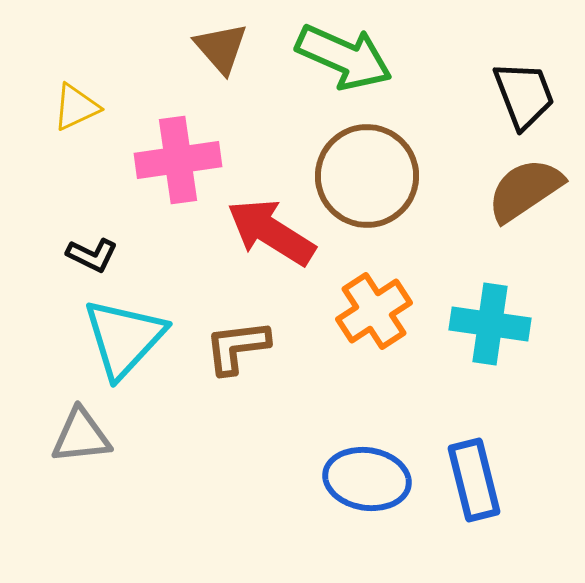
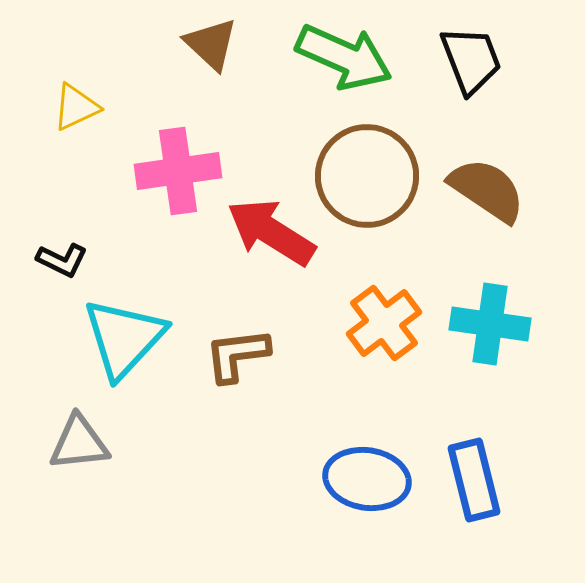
brown triangle: moved 10 px left, 4 px up; rotated 6 degrees counterclockwise
black trapezoid: moved 53 px left, 35 px up
pink cross: moved 11 px down
brown semicircle: moved 38 px left; rotated 68 degrees clockwise
black L-shape: moved 30 px left, 5 px down
orange cross: moved 10 px right, 12 px down; rotated 4 degrees counterclockwise
brown L-shape: moved 8 px down
gray triangle: moved 2 px left, 7 px down
